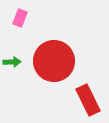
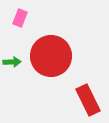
red circle: moved 3 px left, 5 px up
